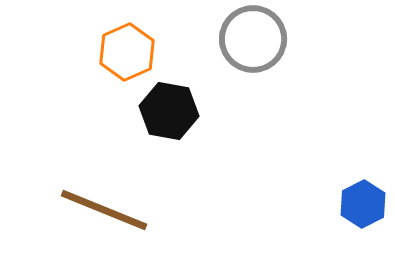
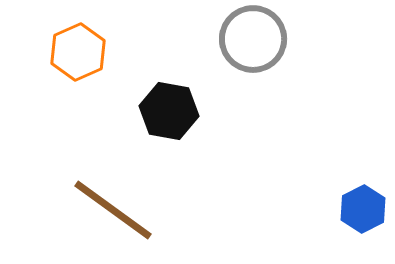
orange hexagon: moved 49 px left
blue hexagon: moved 5 px down
brown line: moved 9 px right; rotated 14 degrees clockwise
